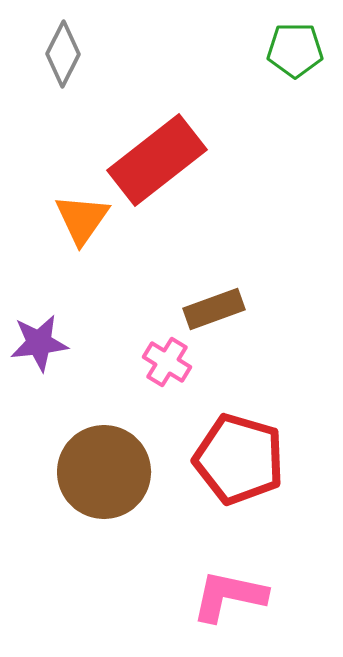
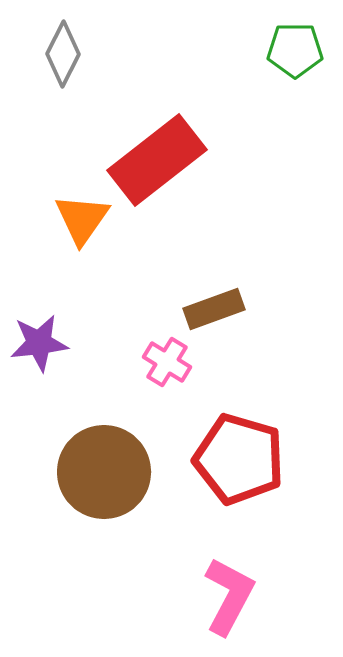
pink L-shape: rotated 106 degrees clockwise
